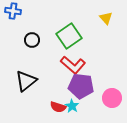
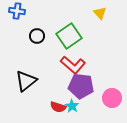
blue cross: moved 4 px right
yellow triangle: moved 6 px left, 5 px up
black circle: moved 5 px right, 4 px up
